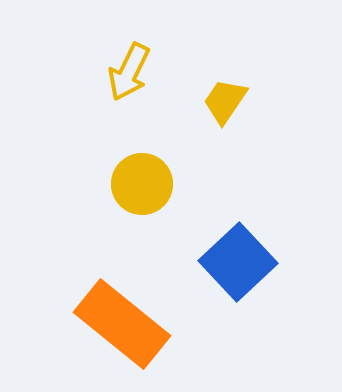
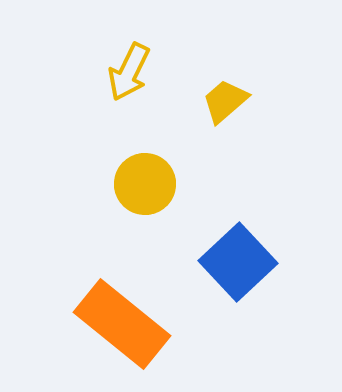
yellow trapezoid: rotated 15 degrees clockwise
yellow circle: moved 3 px right
